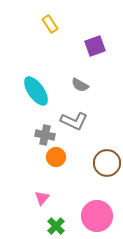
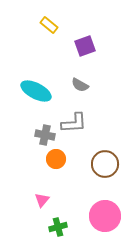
yellow rectangle: moved 1 px left, 1 px down; rotated 18 degrees counterclockwise
purple square: moved 10 px left
cyan ellipse: rotated 28 degrees counterclockwise
gray L-shape: moved 2 px down; rotated 28 degrees counterclockwise
orange circle: moved 2 px down
brown circle: moved 2 px left, 1 px down
pink triangle: moved 2 px down
pink circle: moved 8 px right
green cross: moved 2 px right, 1 px down; rotated 30 degrees clockwise
